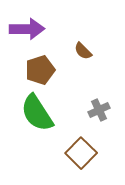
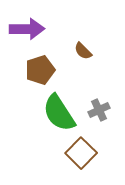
green semicircle: moved 22 px right
